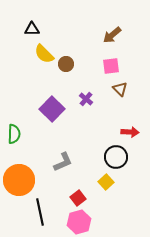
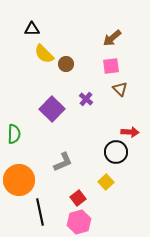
brown arrow: moved 3 px down
black circle: moved 5 px up
